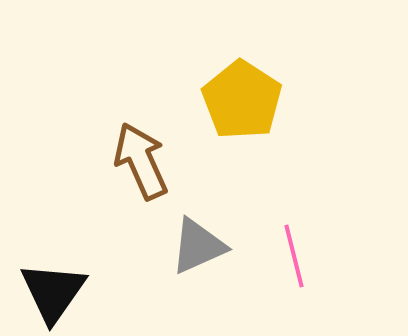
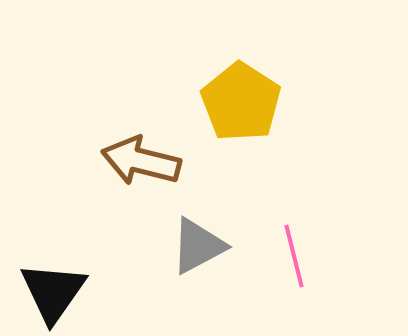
yellow pentagon: moved 1 px left, 2 px down
brown arrow: rotated 52 degrees counterclockwise
gray triangle: rotated 4 degrees counterclockwise
